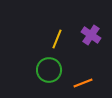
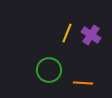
yellow line: moved 10 px right, 6 px up
orange line: rotated 24 degrees clockwise
